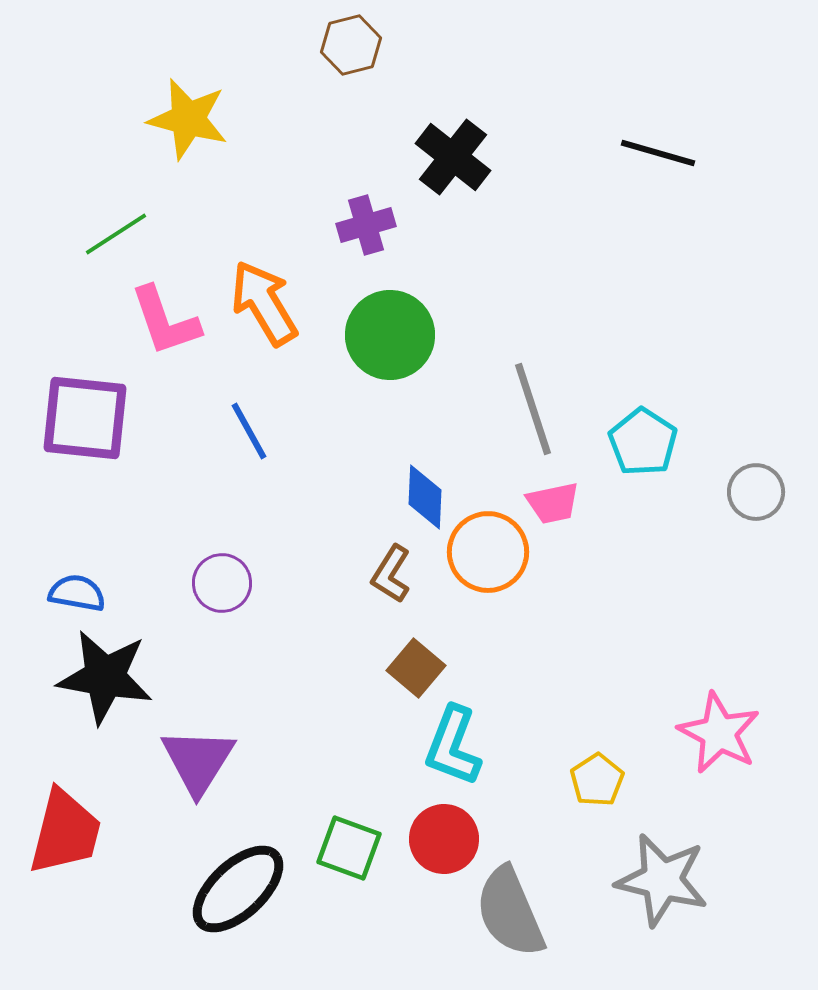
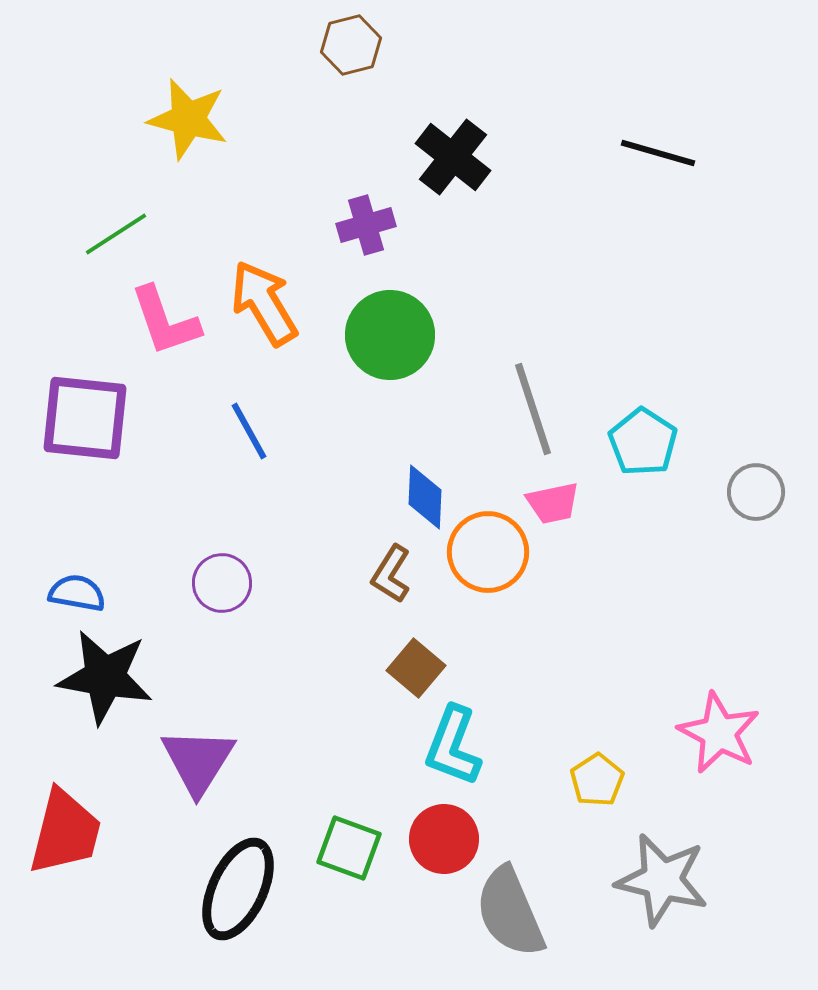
black ellipse: rotated 22 degrees counterclockwise
